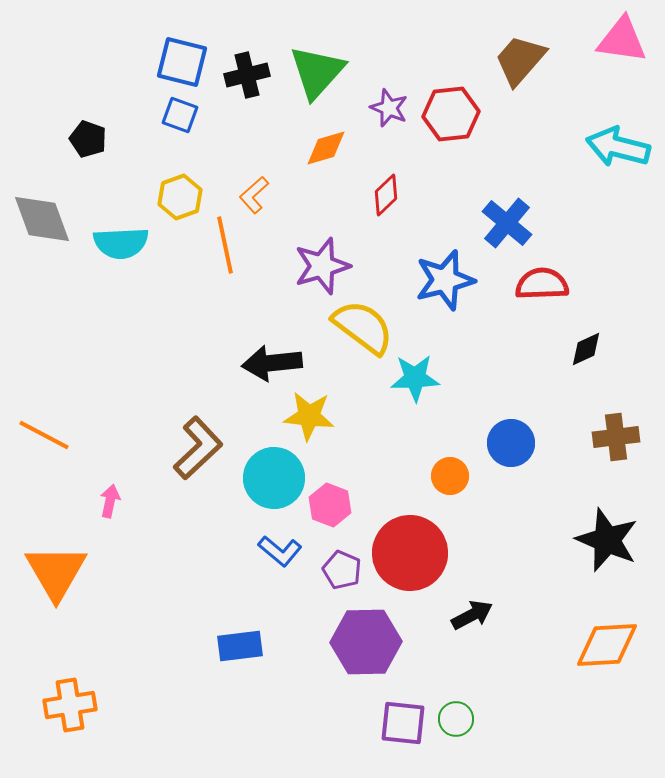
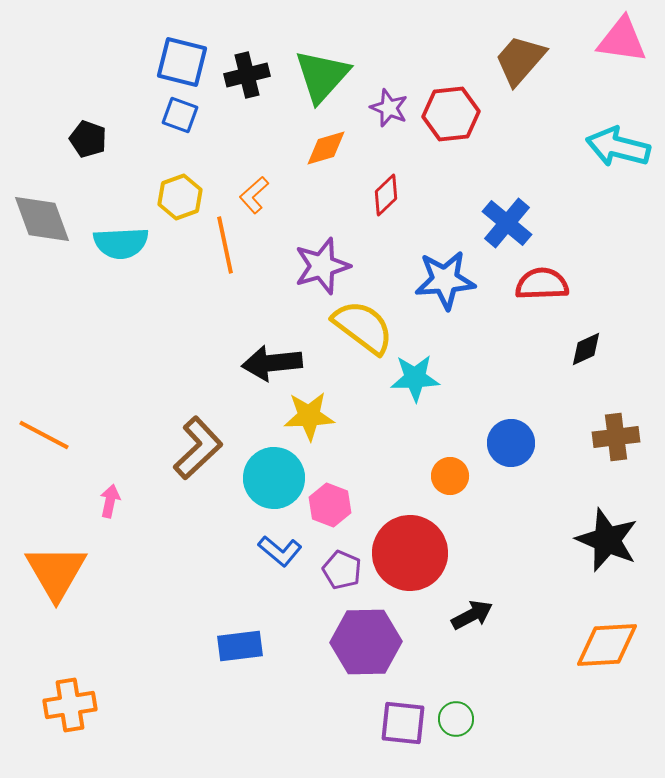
green triangle at (317, 72): moved 5 px right, 4 px down
blue star at (445, 280): rotated 10 degrees clockwise
yellow star at (309, 416): rotated 9 degrees counterclockwise
